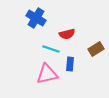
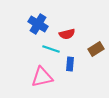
blue cross: moved 2 px right, 6 px down
pink triangle: moved 5 px left, 3 px down
